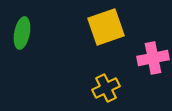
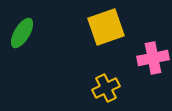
green ellipse: rotated 20 degrees clockwise
